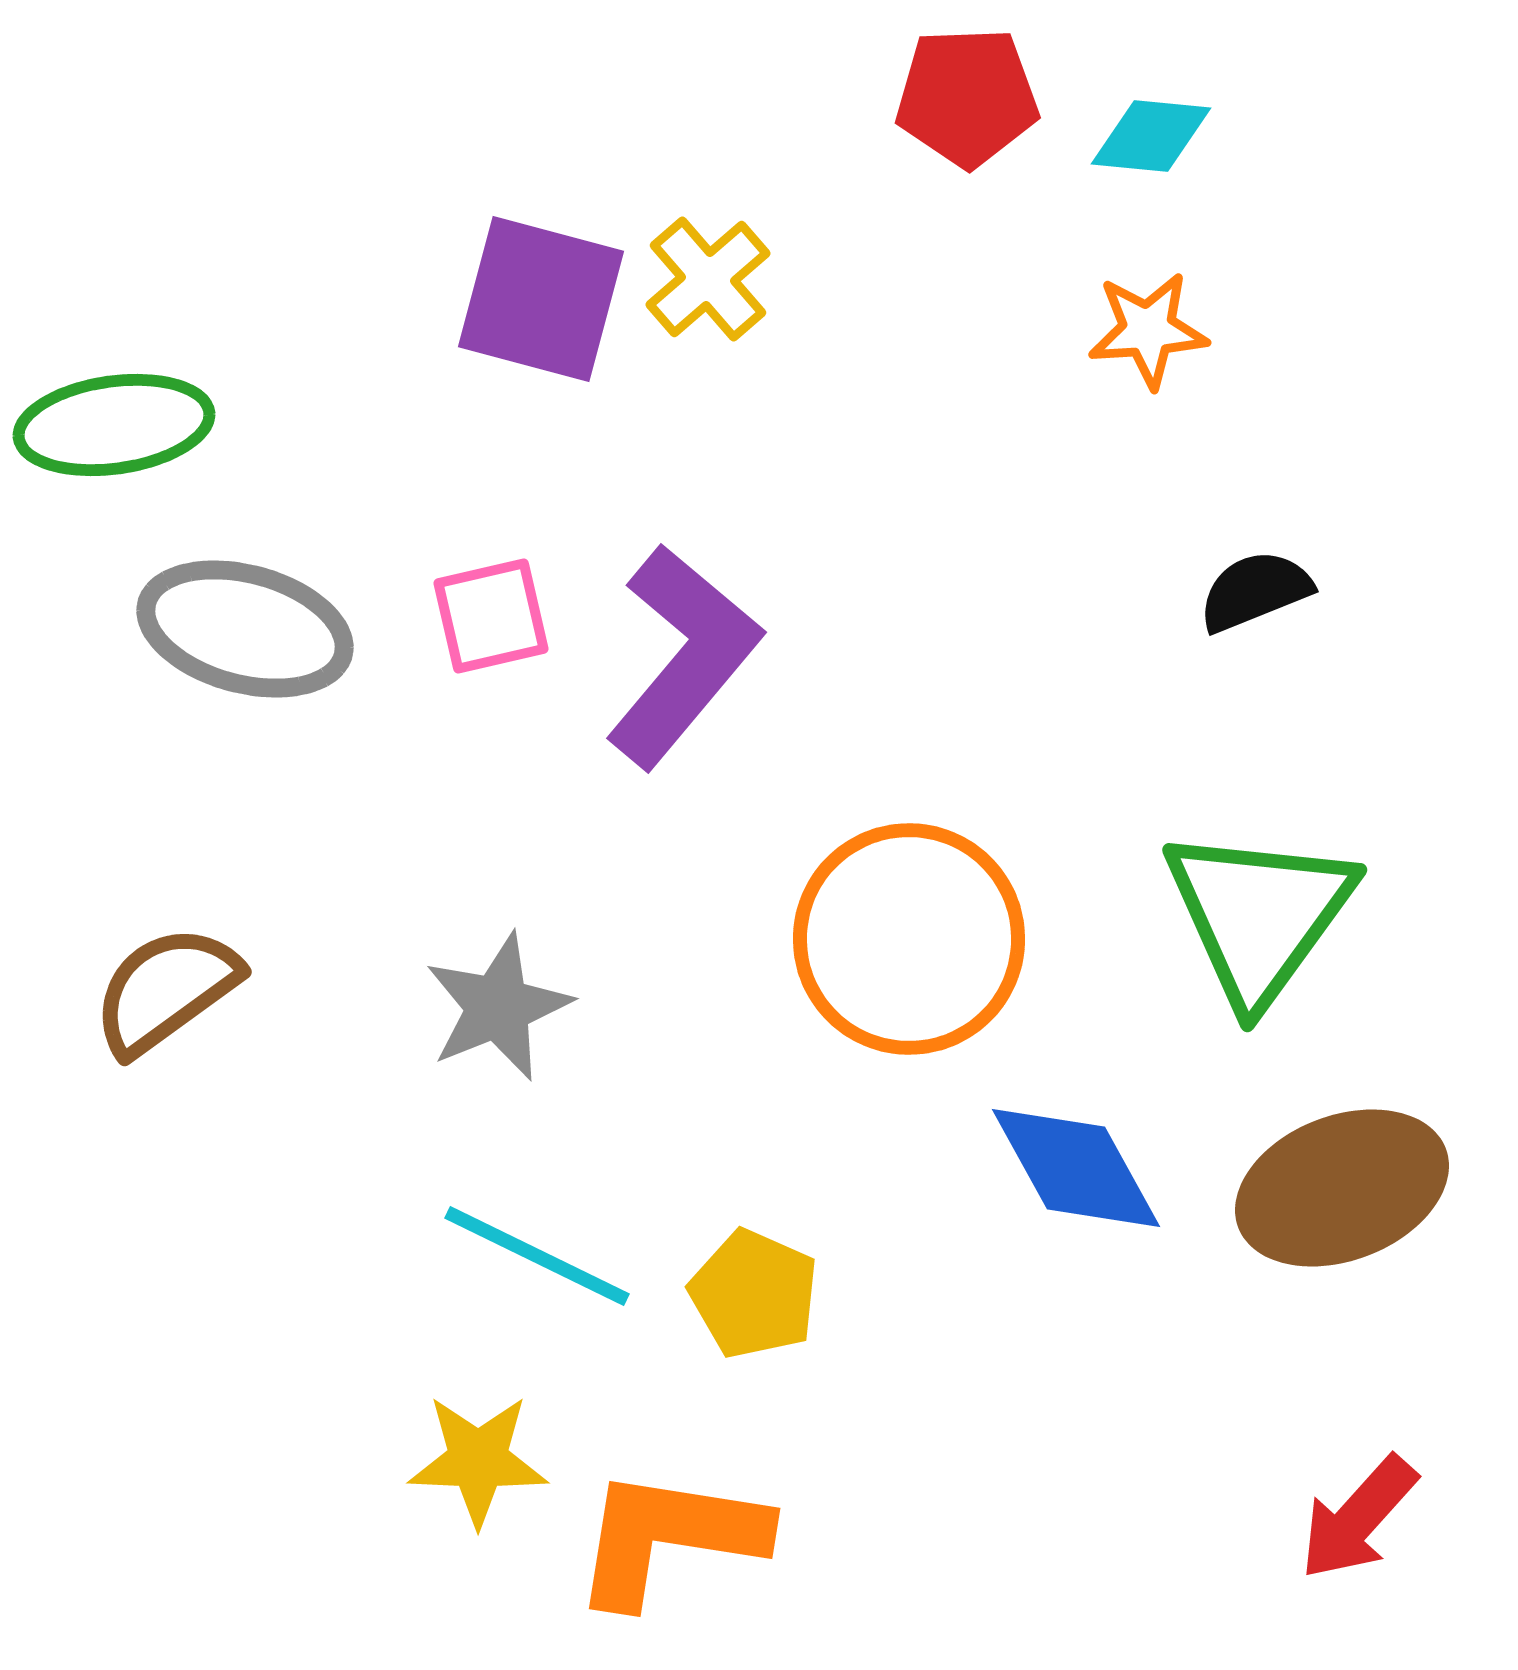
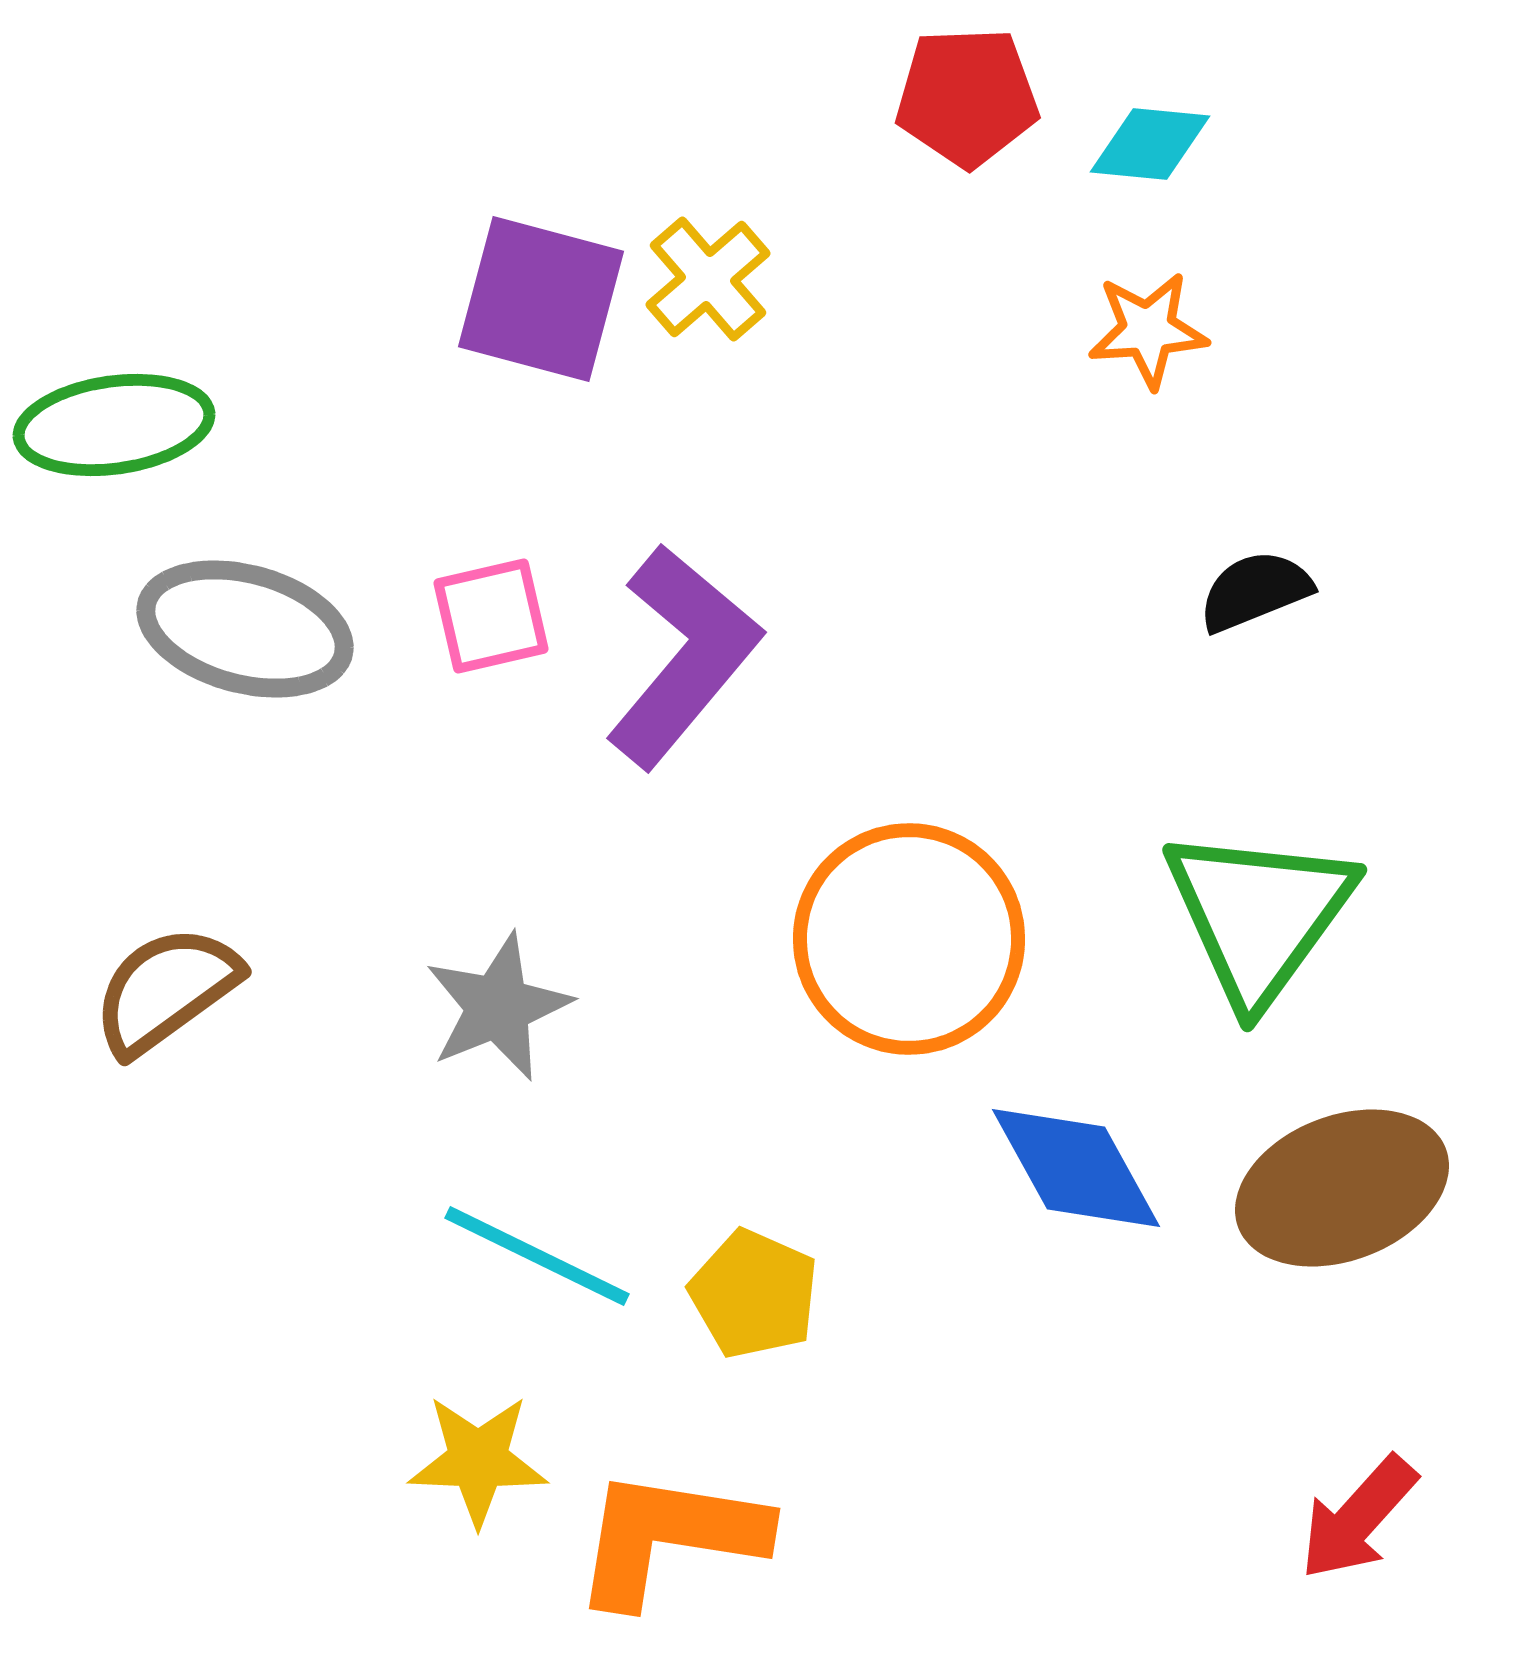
cyan diamond: moved 1 px left, 8 px down
